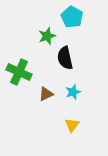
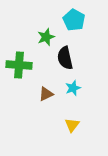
cyan pentagon: moved 2 px right, 3 px down
green star: moved 1 px left, 1 px down
green cross: moved 7 px up; rotated 20 degrees counterclockwise
cyan star: moved 4 px up
